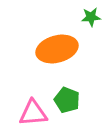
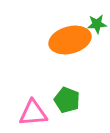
green star: moved 6 px right, 7 px down
orange ellipse: moved 13 px right, 9 px up
